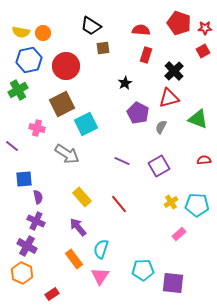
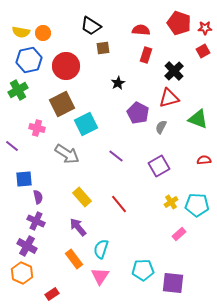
black star at (125, 83): moved 7 px left
purple line at (122, 161): moved 6 px left, 5 px up; rotated 14 degrees clockwise
